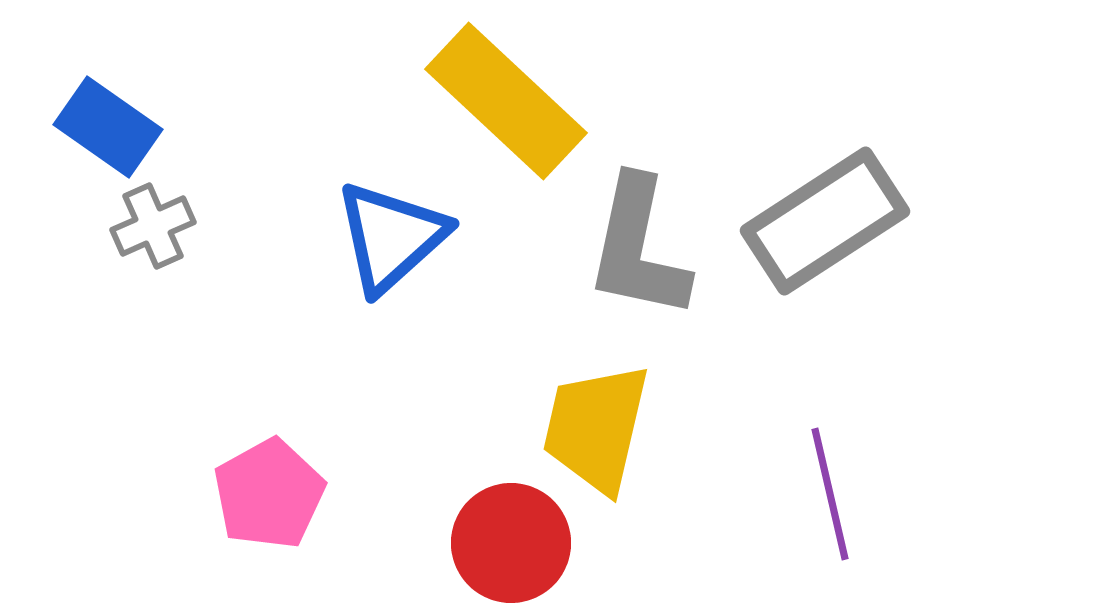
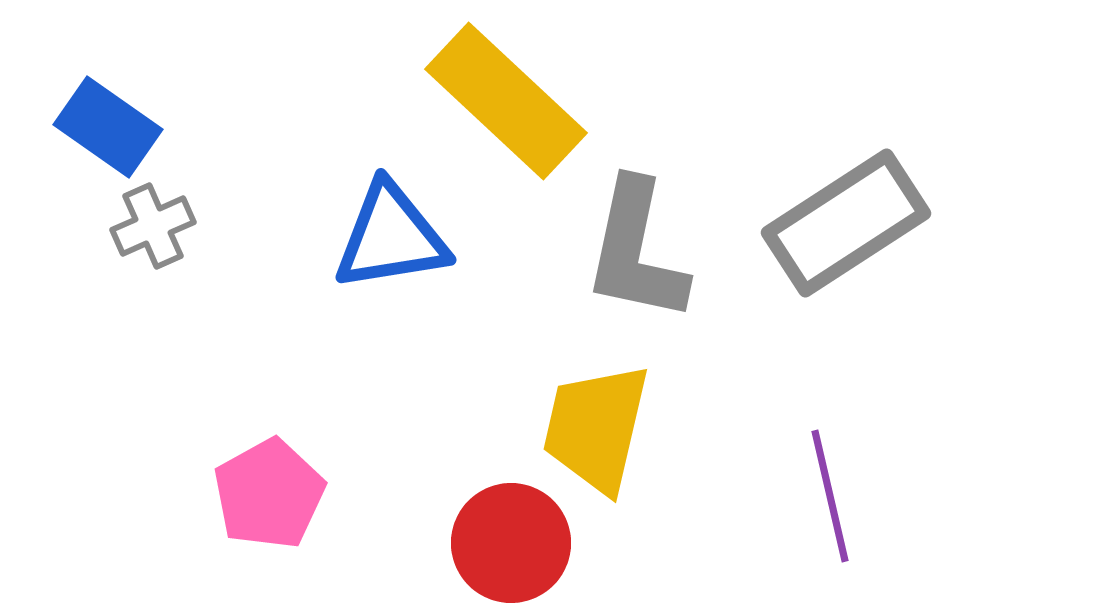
gray rectangle: moved 21 px right, 2 px down
blue triangle: rotated 33 degrees clockwise
gray L-shape: moved 2 px left, 3 px down
purple line: moved 2 px down
